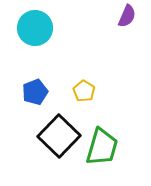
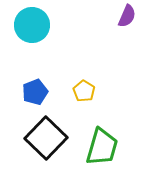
cyan circle: moved 3 px left, 3 px up
black square: moved 13 px left, 2 px down
